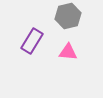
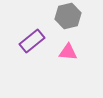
purple rectangle: rotated 20 degrees clockwise
